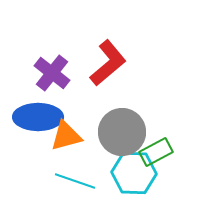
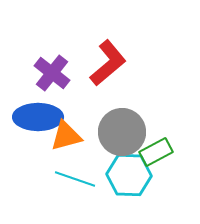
cyan hexagon: moved 5 px left, 2 px down
cyan line: moved 2 px up
